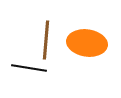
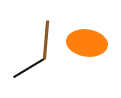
black line: rotated 40 degrees counterclockwise
